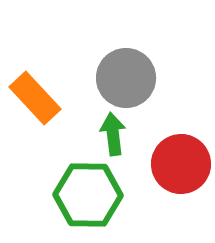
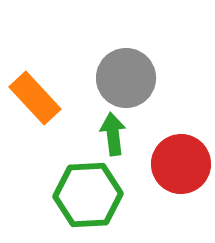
green hexagon: rotated 4 degrees counterclockwise
